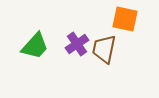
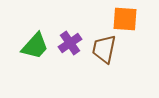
orange square: rotated 8 degrees counterclockwise
purple cross: moved 7 px left, 1 px up
